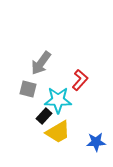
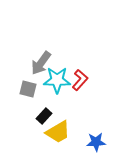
cyan star: moved 1 px left, 20 px up
